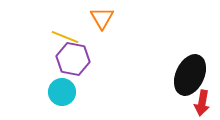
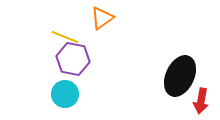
orange triangle: rotated 25 degrees clockwise
black ellipse: moved 10 px left, 1 px down
cyan circle: moved 3 px right, 2 px down
red arrow: moved 1 px left, 2 px up
